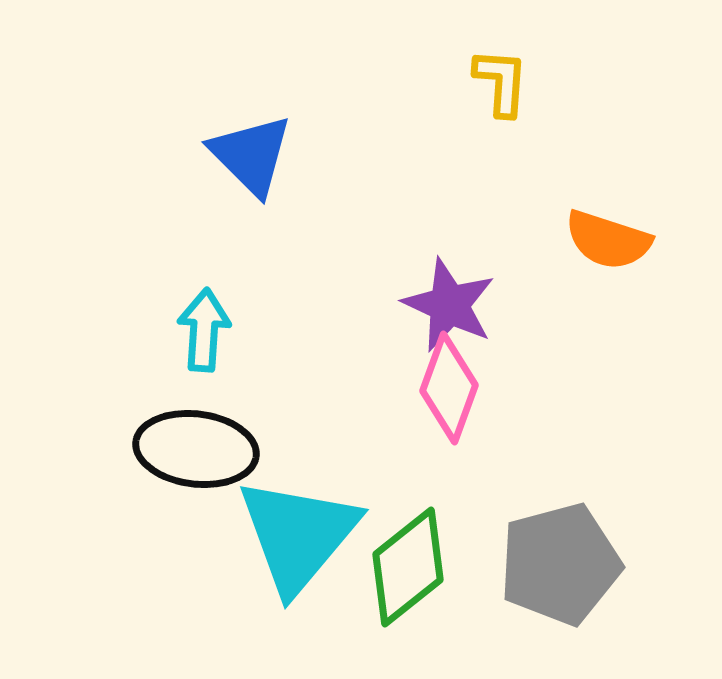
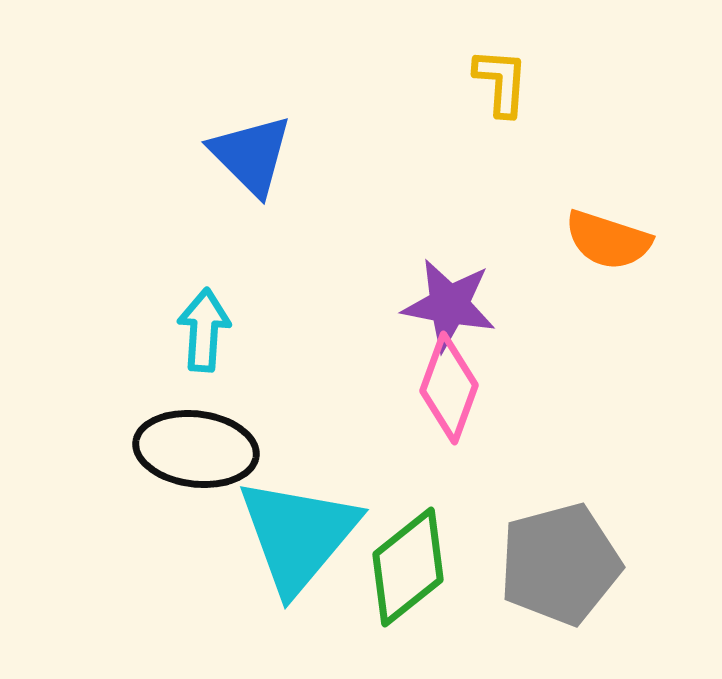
purple star: rotated 14 degrees counterclockwise
